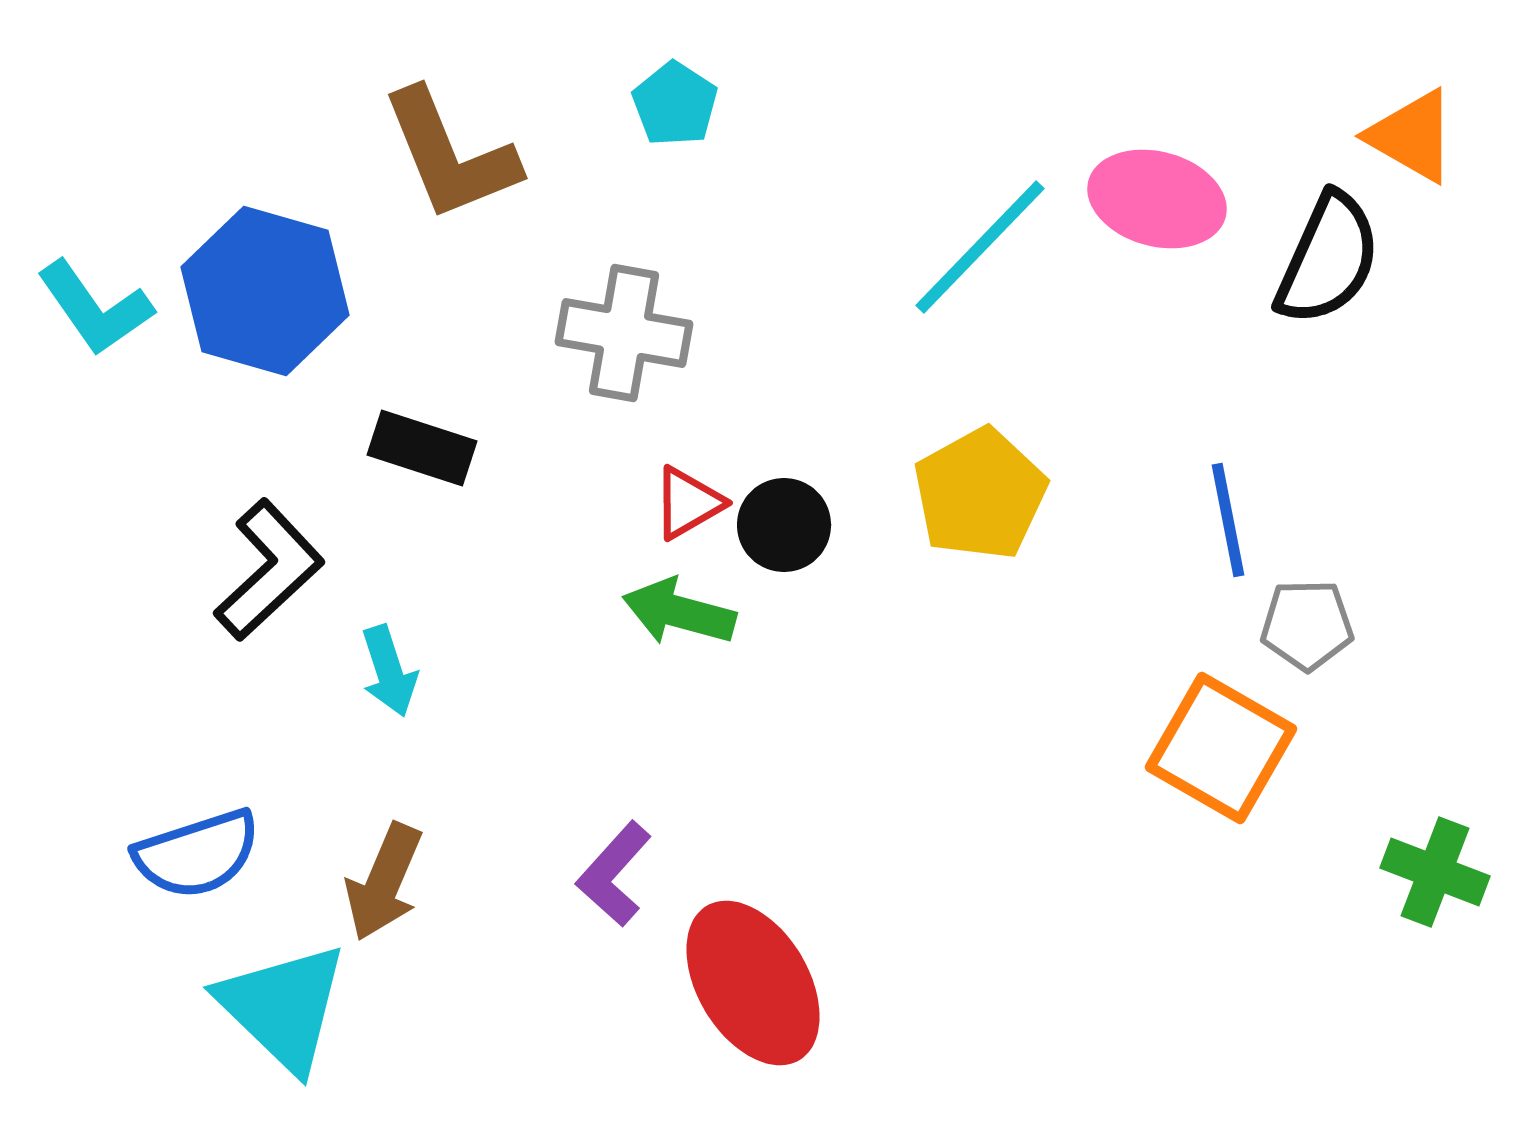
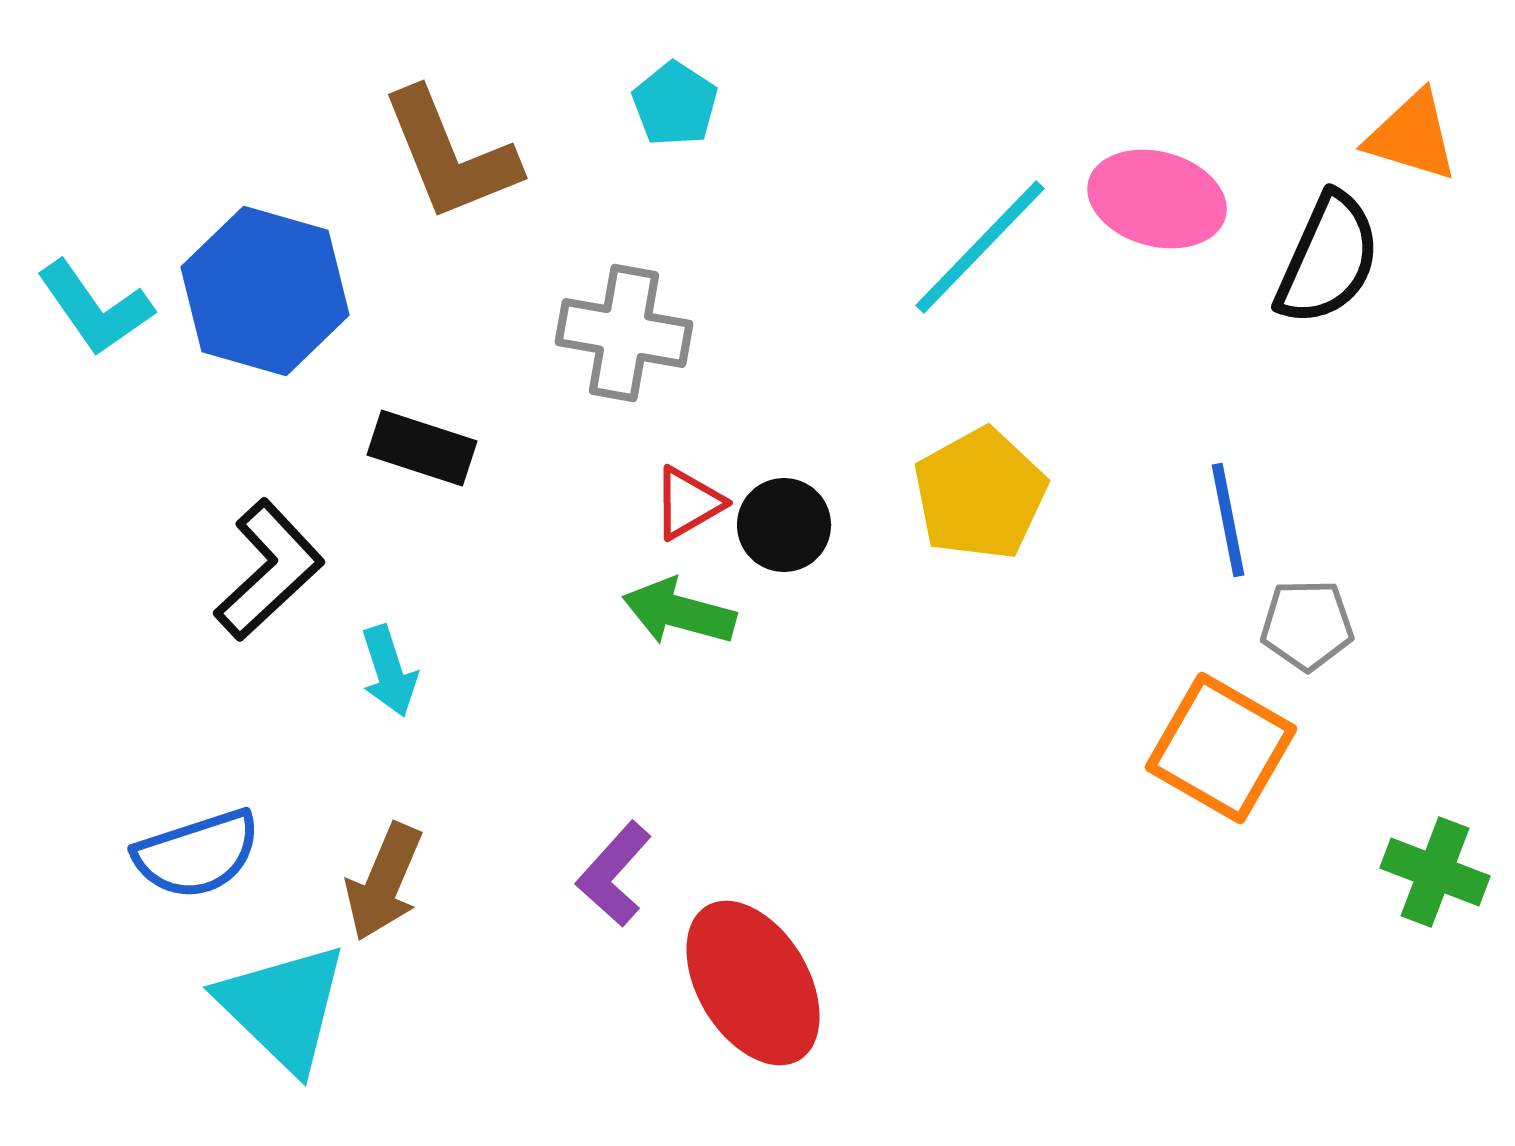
orange triangle: rotated 13 degrees counterclockwise
